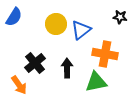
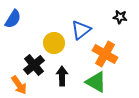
blue semicircle: moved 1 px left, 2 px down
yellow circle: moved 2 px left, 19 px down
orange cross: rotated 20 degrees clockwise
black cross: moved 1 px left, 2 px down
black arrow: moved 5 px left, 8 px down
green triangle: rotated 40 degrees clockwise
